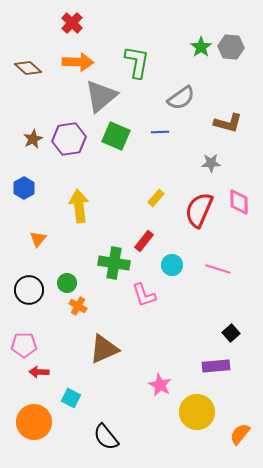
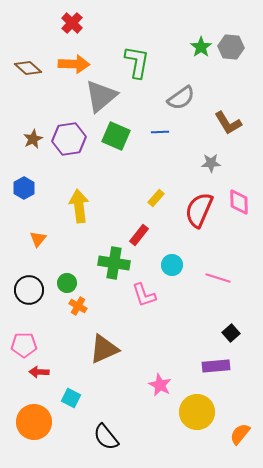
orange arrow: moved 4 px left, 2 px down
brown L-shape: rotated 44 degrees clockwise
red rectangle: moved 5 px left, 6 px up
pink line: moved 9 px down
